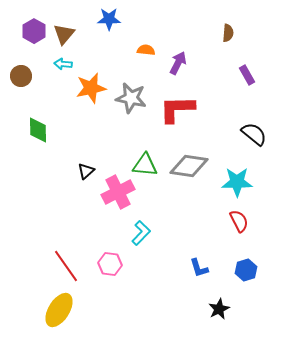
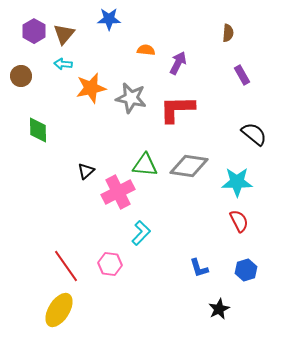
purple rectangle: moved 5 px left
